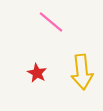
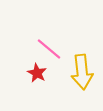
pink line: moved 2 px left, 27 px down
